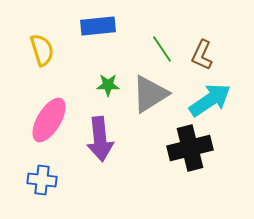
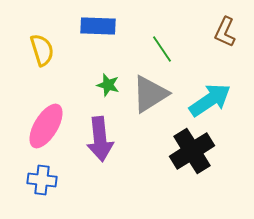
blue rectangle: rotated 8 degrees clockwise
brown L-shape: moved 23 px right, 23 px up
green star: rotated 15 degrees clockwise
pink ellipse: moved 3 px left, 6 px down
black cross: moved 2 px right, 3 px down; rotated 18 degrees counterclockwise
